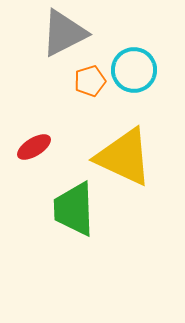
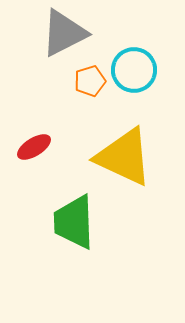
green trapezoid: moved 13 px down
